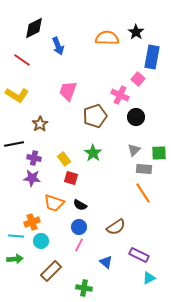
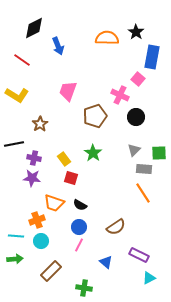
orange cross: moved 5 px right, 2 px up
